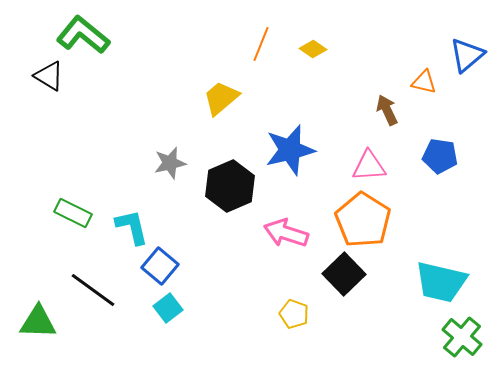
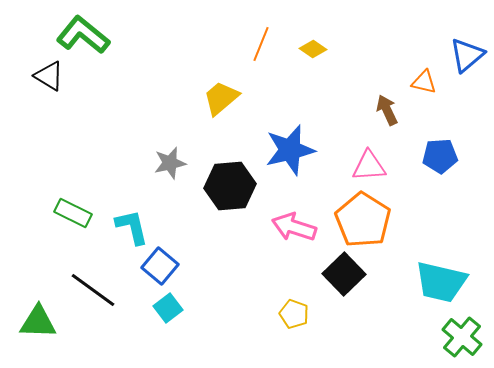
blue pentagon: rotated 12 degrees counterclockwise
black hexagon: rotated 18 degrees clockwise
pink arrow: moved 8 px right, 6 px up
